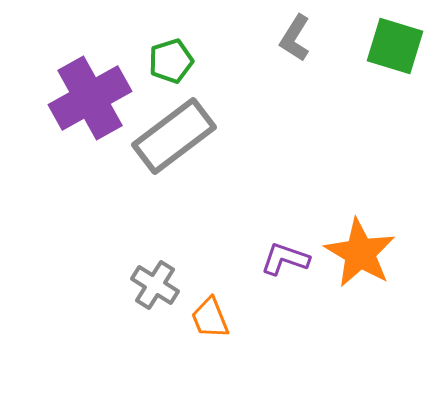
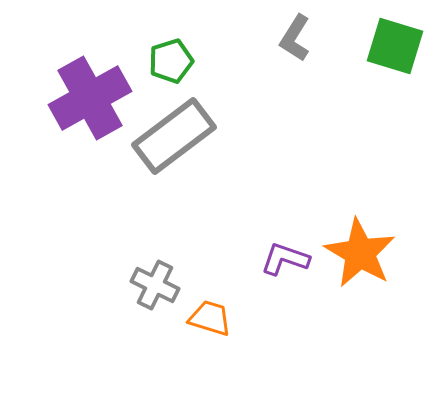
gray cross: rotated 6 degrees counterclockwise
orange trapezoid: rotated 129 degrees clockwise
